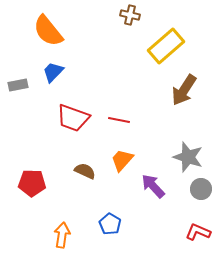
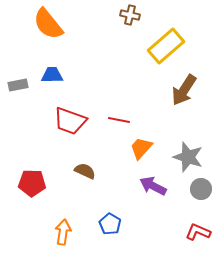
orange semicircle: moved 7 px up
blue trapezoid: moved 1 px left, 3 px down; rotated 45 degrees clockwise
red trapezoid: moved 3 px left, 3 px down
orange trapezoid: moved 19 px right, 12 px up
purple arrow: rotated 20 degrees counterclockwise
orange arrow: moved 1 px right, 3 px up
